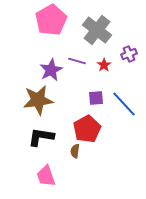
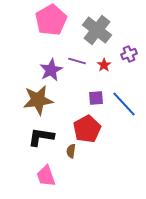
brown semicircle: moved 4 px left
